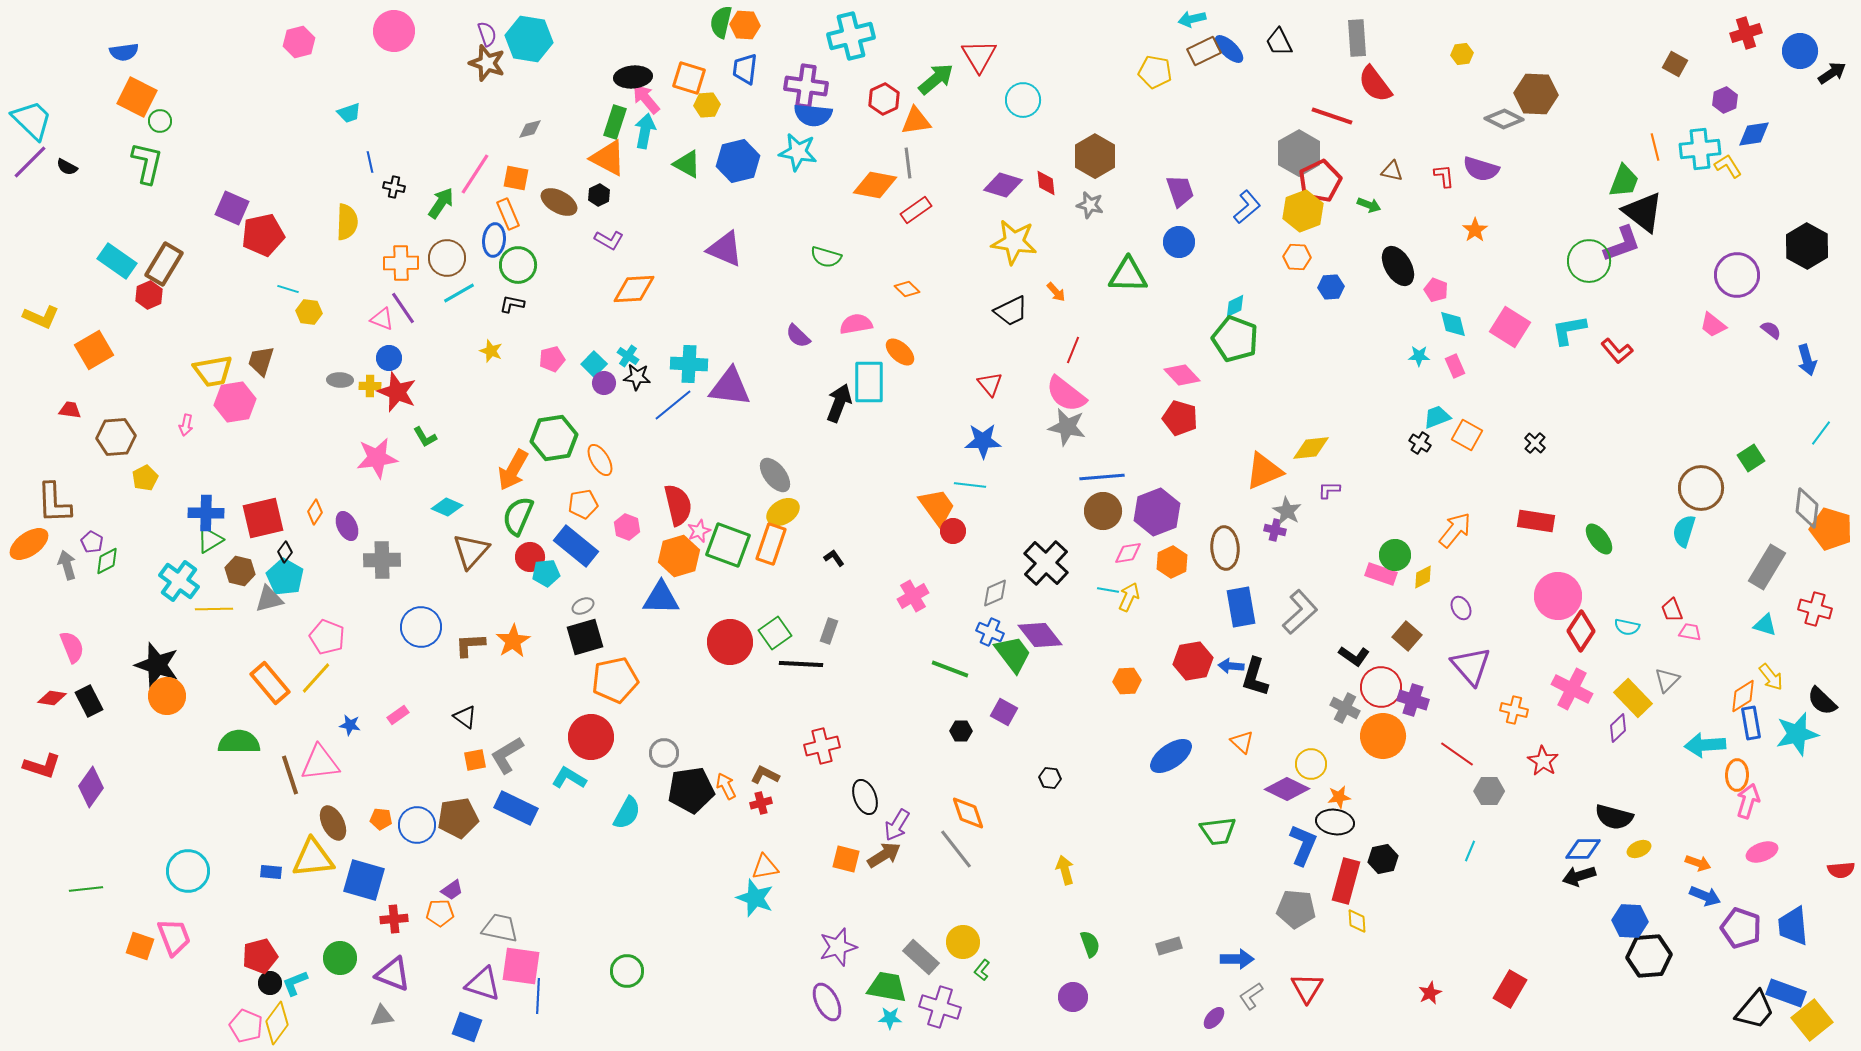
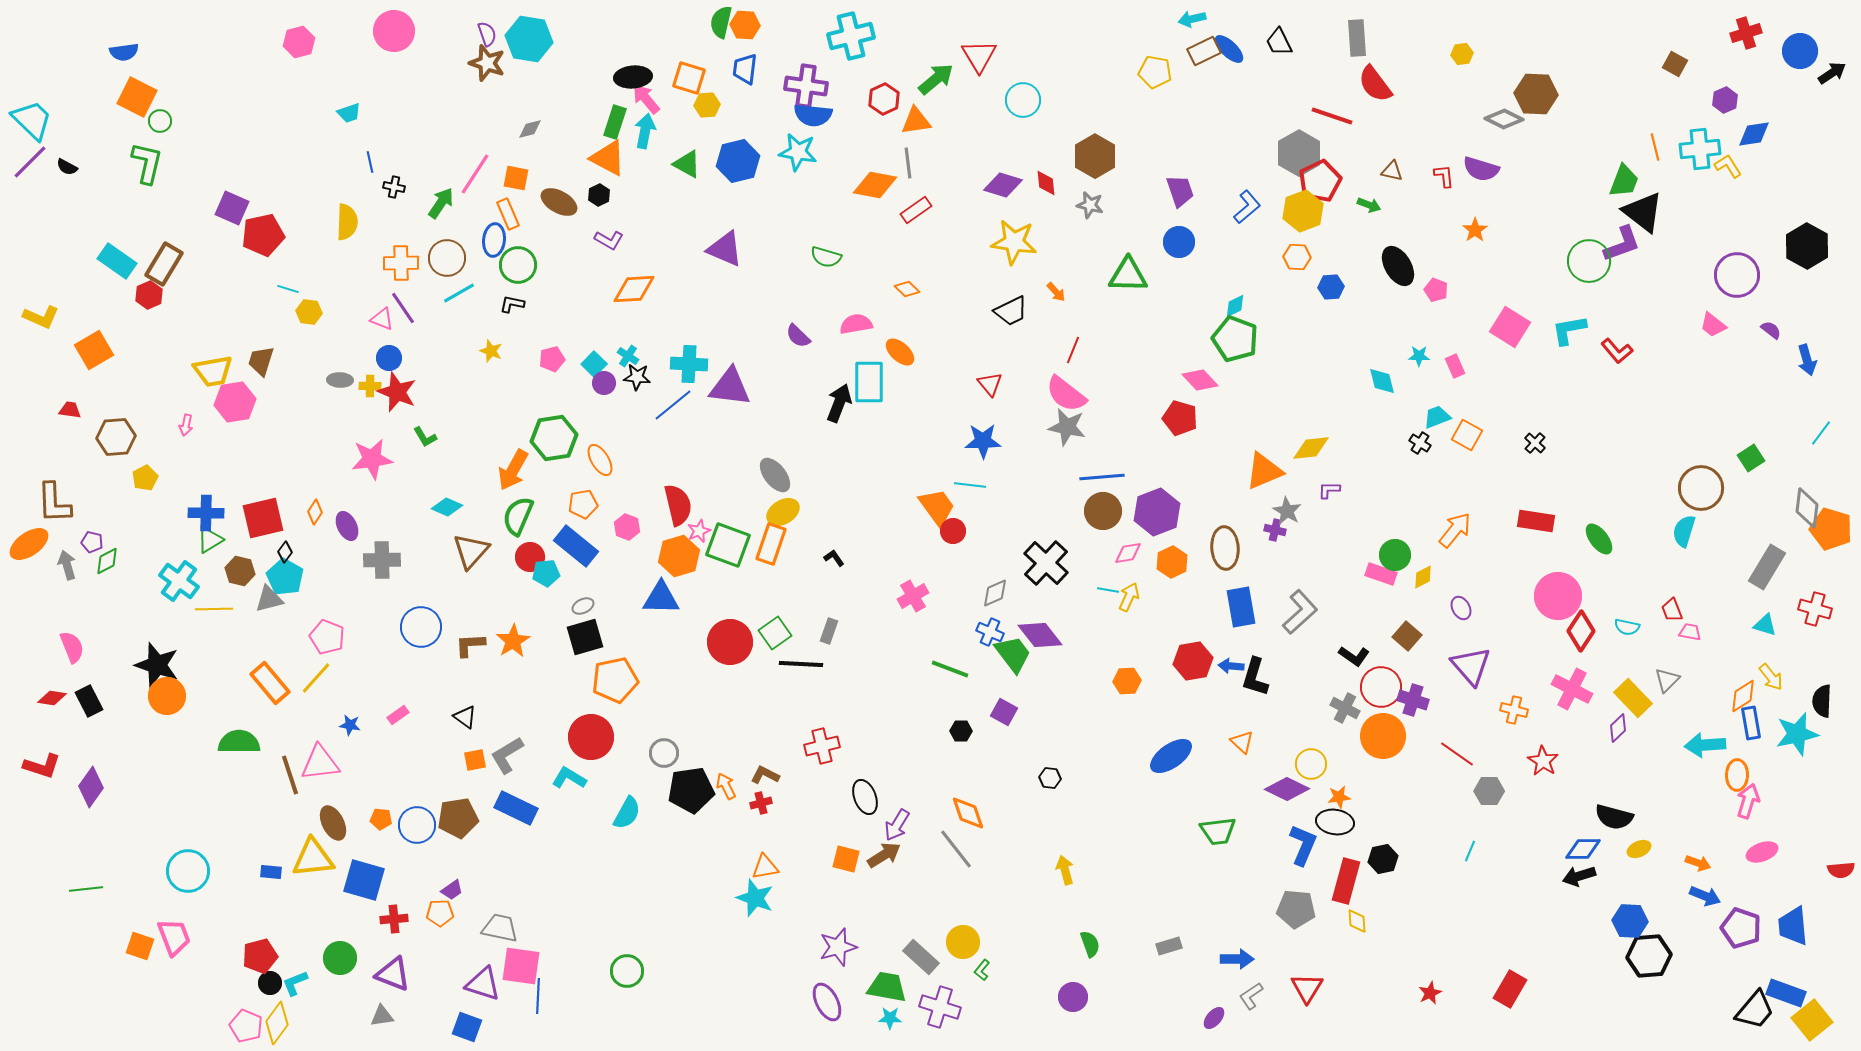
cyan diamond at (1453, 324): moved 71 px left, 57 px down
pink diamond at (1182, 375): moved 18 px right, 5 px down
pink star at (377, 458): moved 5 px left, 1 px down
purple pentagon at (92, 542): rotated 15 degrees counterclockwise
black semicircle at (1822, 701): rotated 48 degrees clockwise
